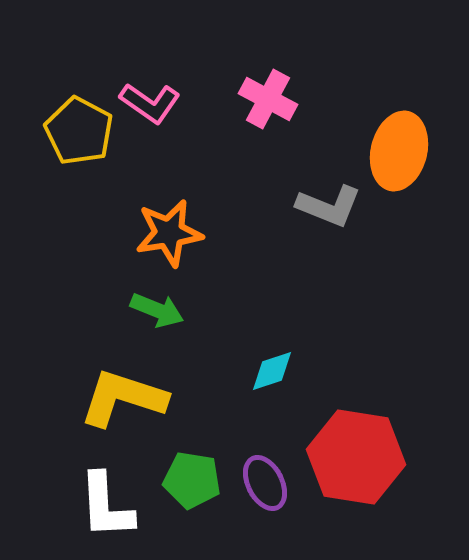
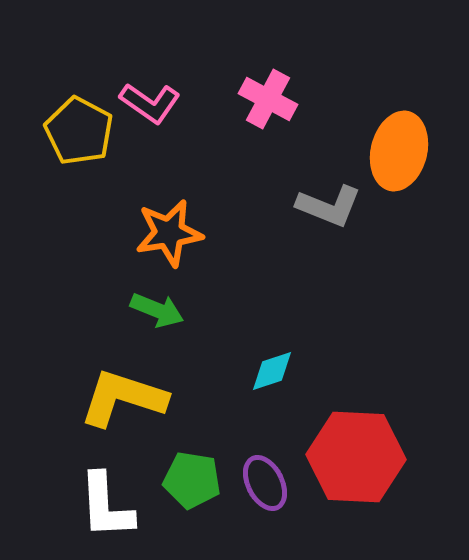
red hexagon: rotated 6 degrees counterclockwise
